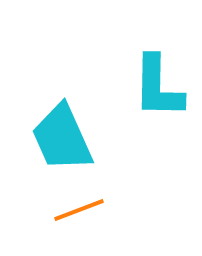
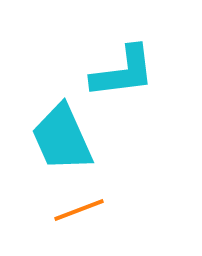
cyan L-shape: moved 35 px left, 15 px up; rotated 98 degrees counterclockwise
